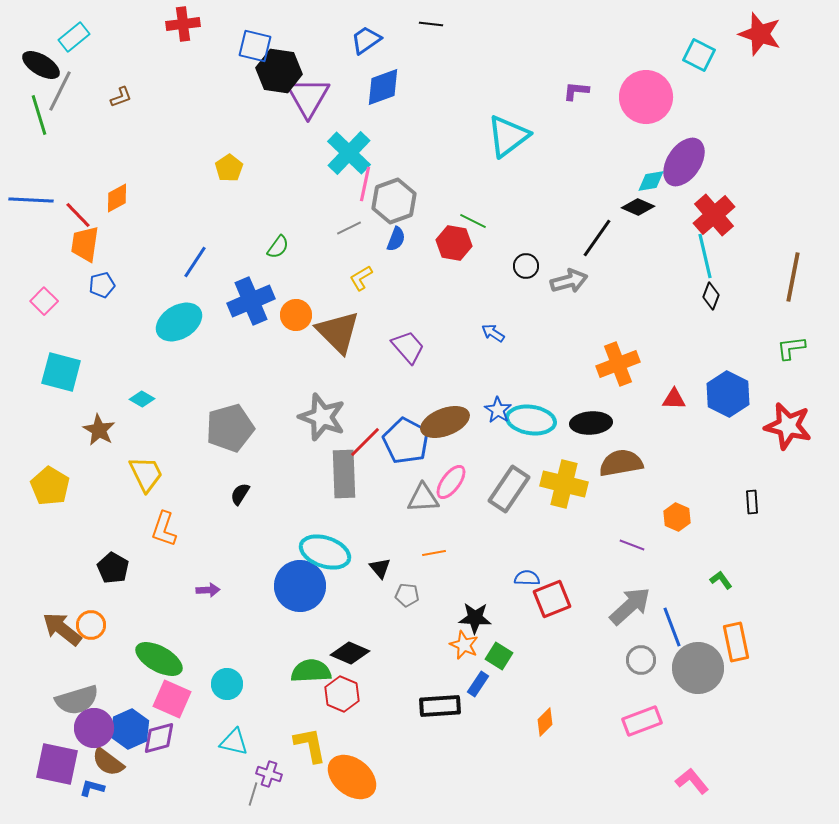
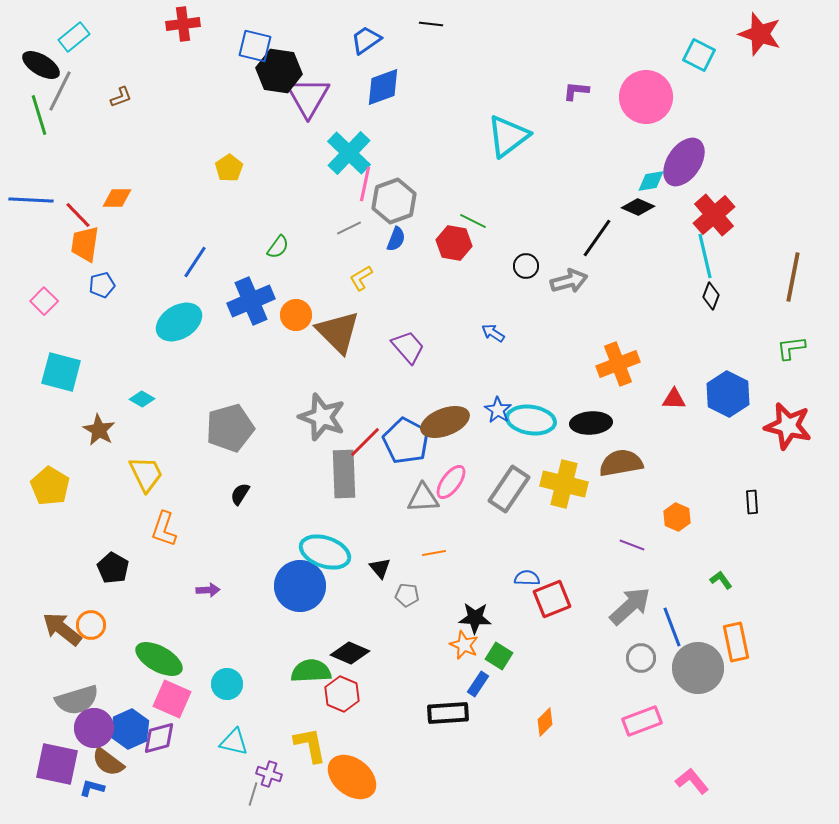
orange diamond at (117, 198): rotated 28 degrees clockwise
gray circle at (641, 660): moved 2 px up
black rectangle at (440, 706): moved 8 px right, 7 px down
